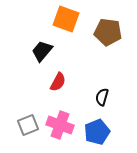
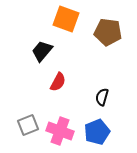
pink cross: moved 6 px down
